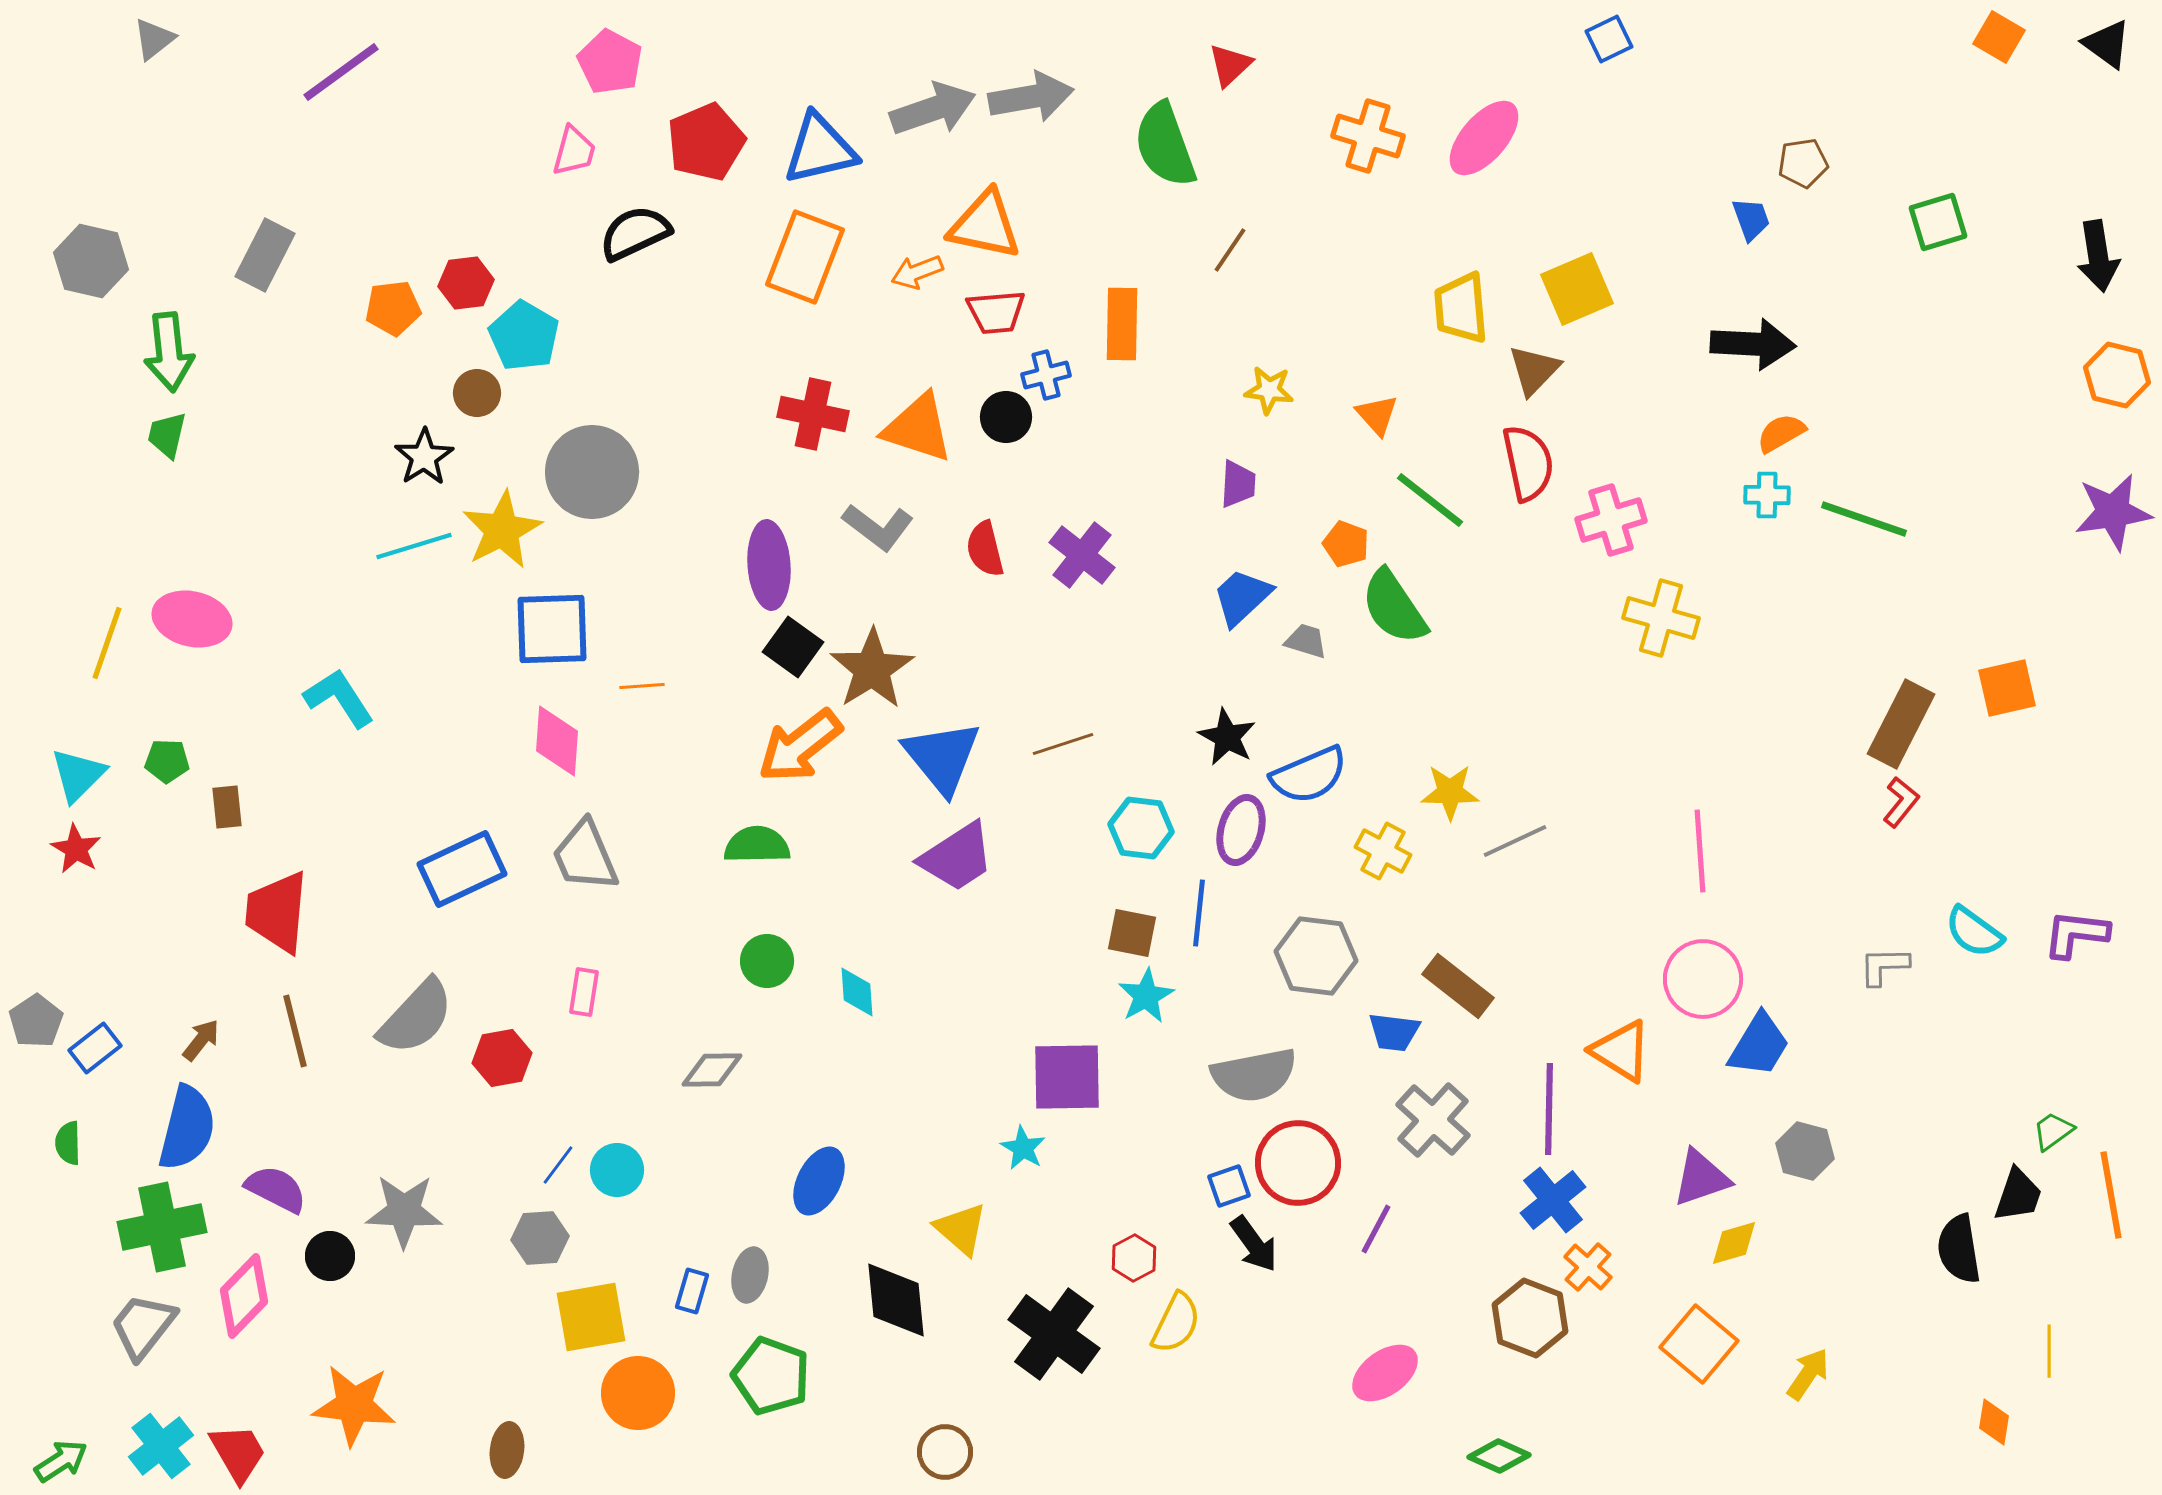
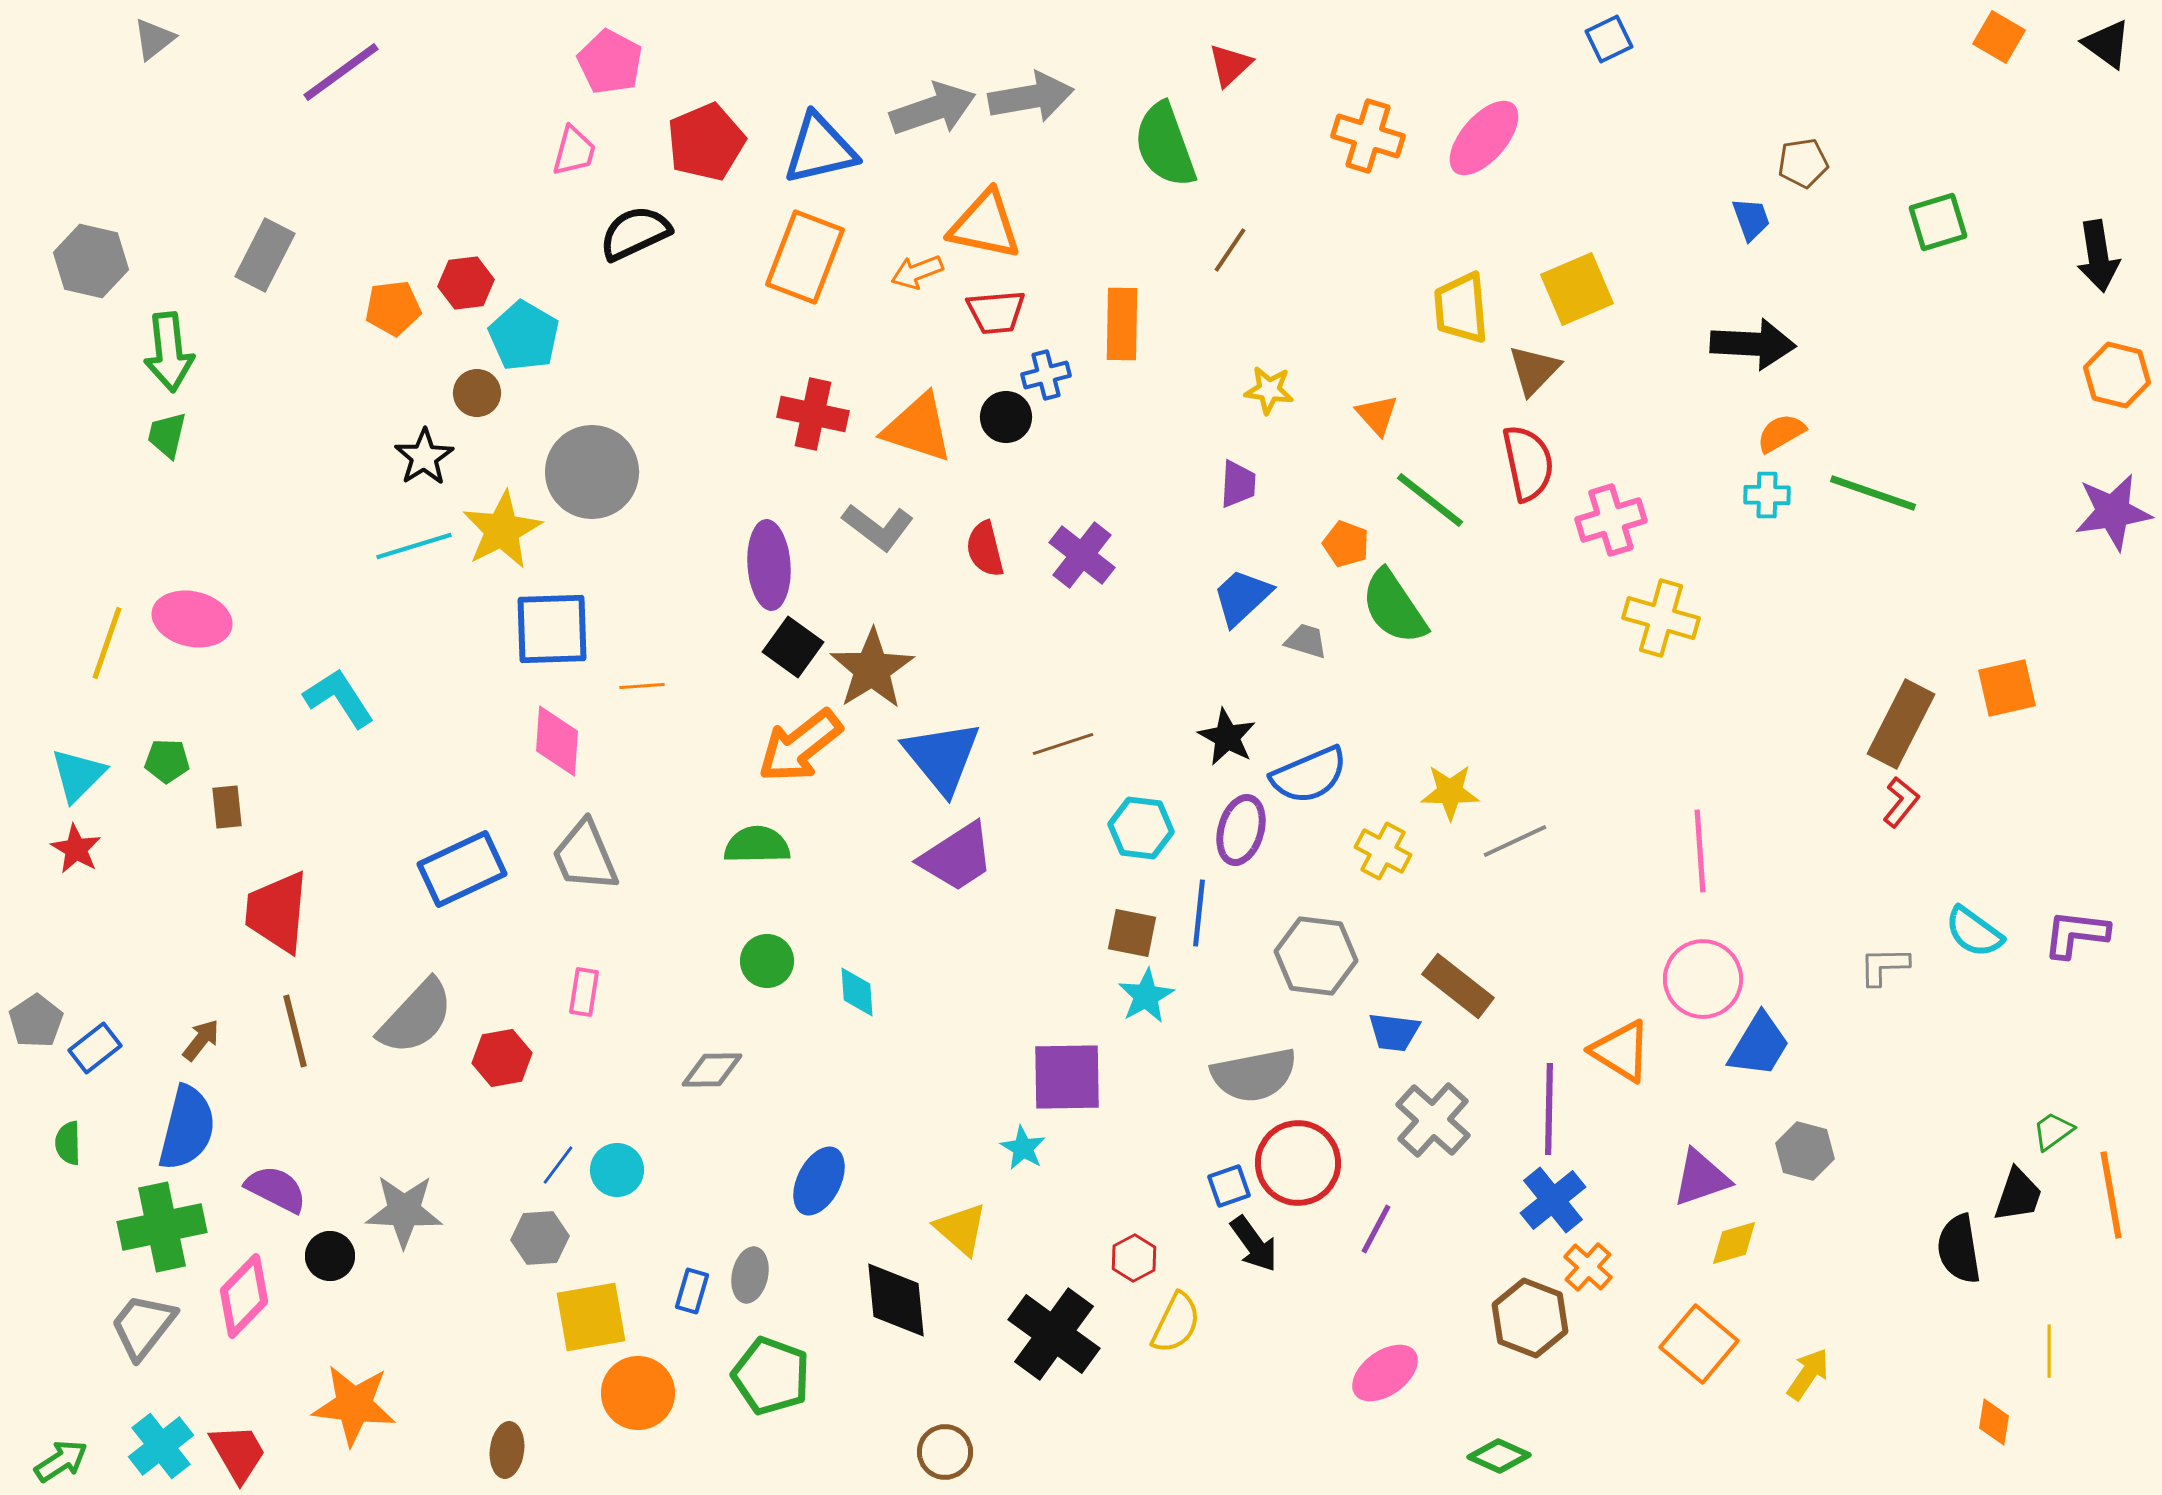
green line at (1864, 519): moved 9 px right, 26 px up
